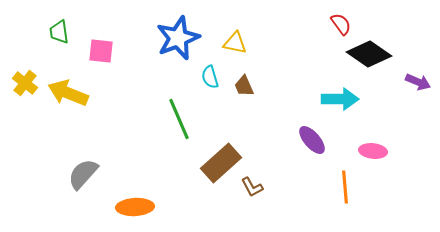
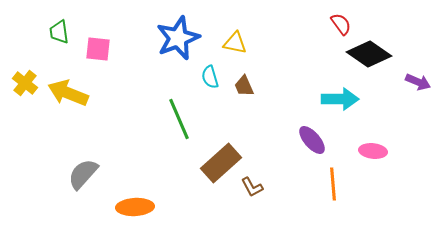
pink square: moved 3 px left, 2 px up
orange line: moved 12 px left, 3 px up
